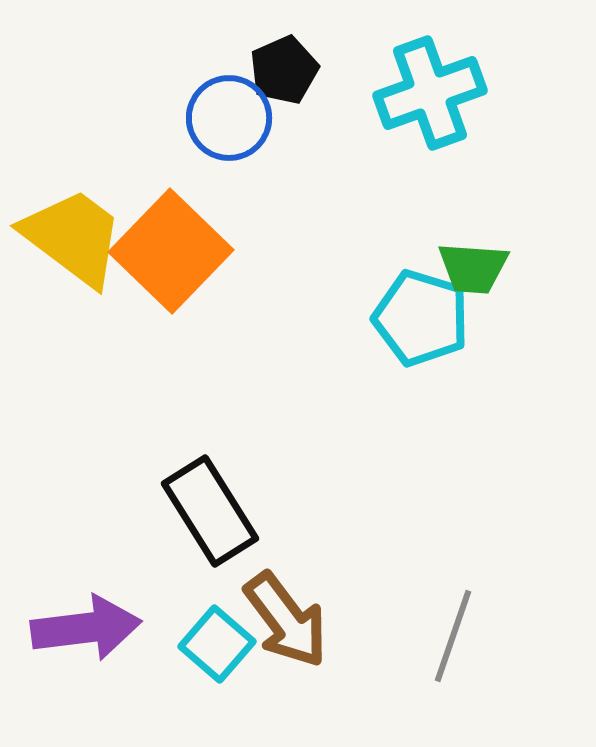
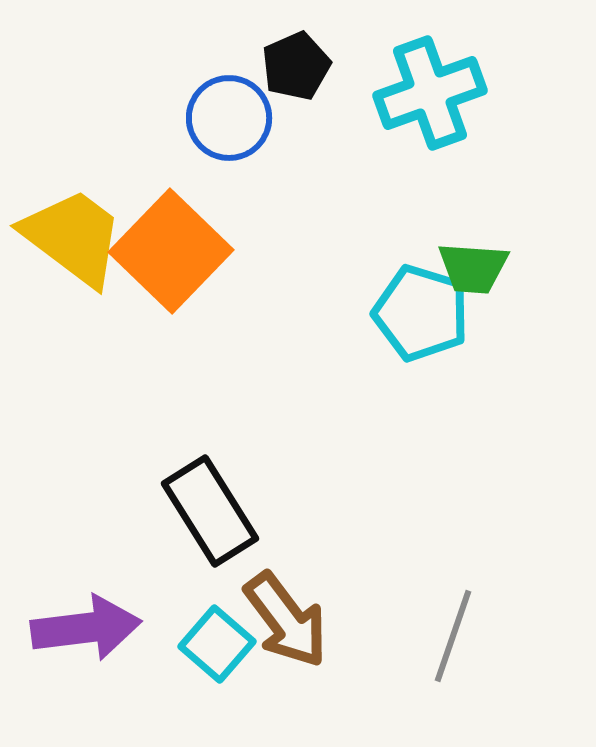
black pentagon: moved 12 px right, 4 px up
cyan pentagon: moved 5 px up
